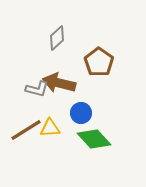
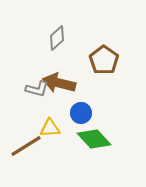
brown pentagon: moved 5 px right, 2 px up
brown line: moved 16 px down
